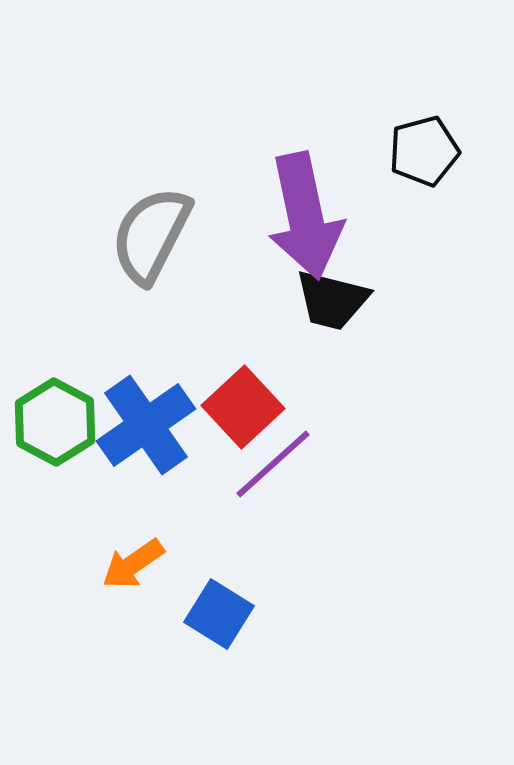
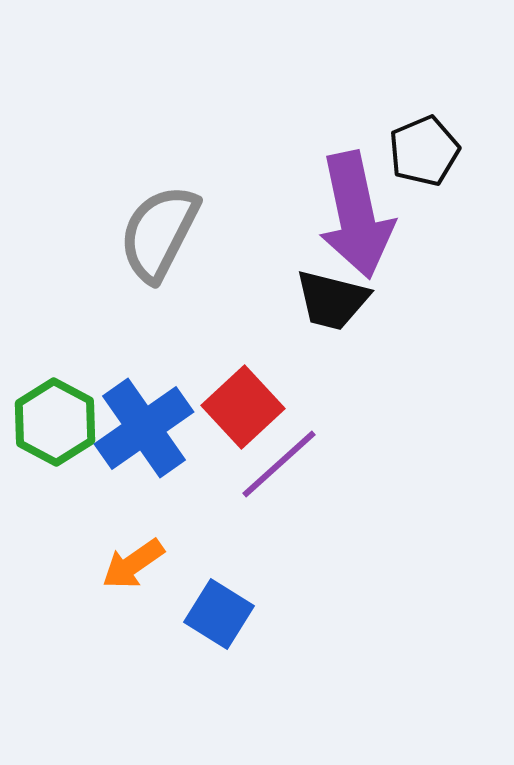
black pentagon: rotated 8 degrees counterclockwise
purple arrow: moved 51 px right, 1 px up
gray semicircle: moved 8 px right, 2 px up
blue cross: moved 2 px left, 3 px down
purple line: moved 6 px right
